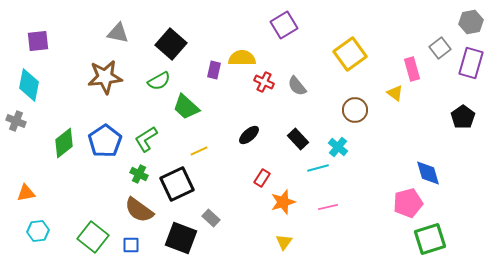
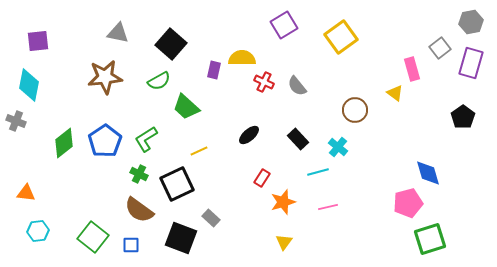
yellow square at (350, 54): moved 9 px left, 17 px up
cyan line at (318, 168): moved 4 px down
orange triangle at (26, 193): rotated 18 degrees clockwise
